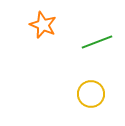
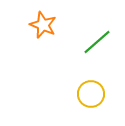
green line: rotated 20 degrees counterclockwise
